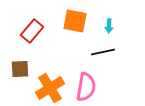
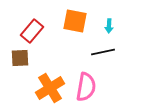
brown square: moved 11 px up
